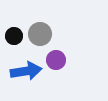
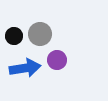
purple circle: moved 1 px right
blue arrow: moved 1 px left, 3 px up
